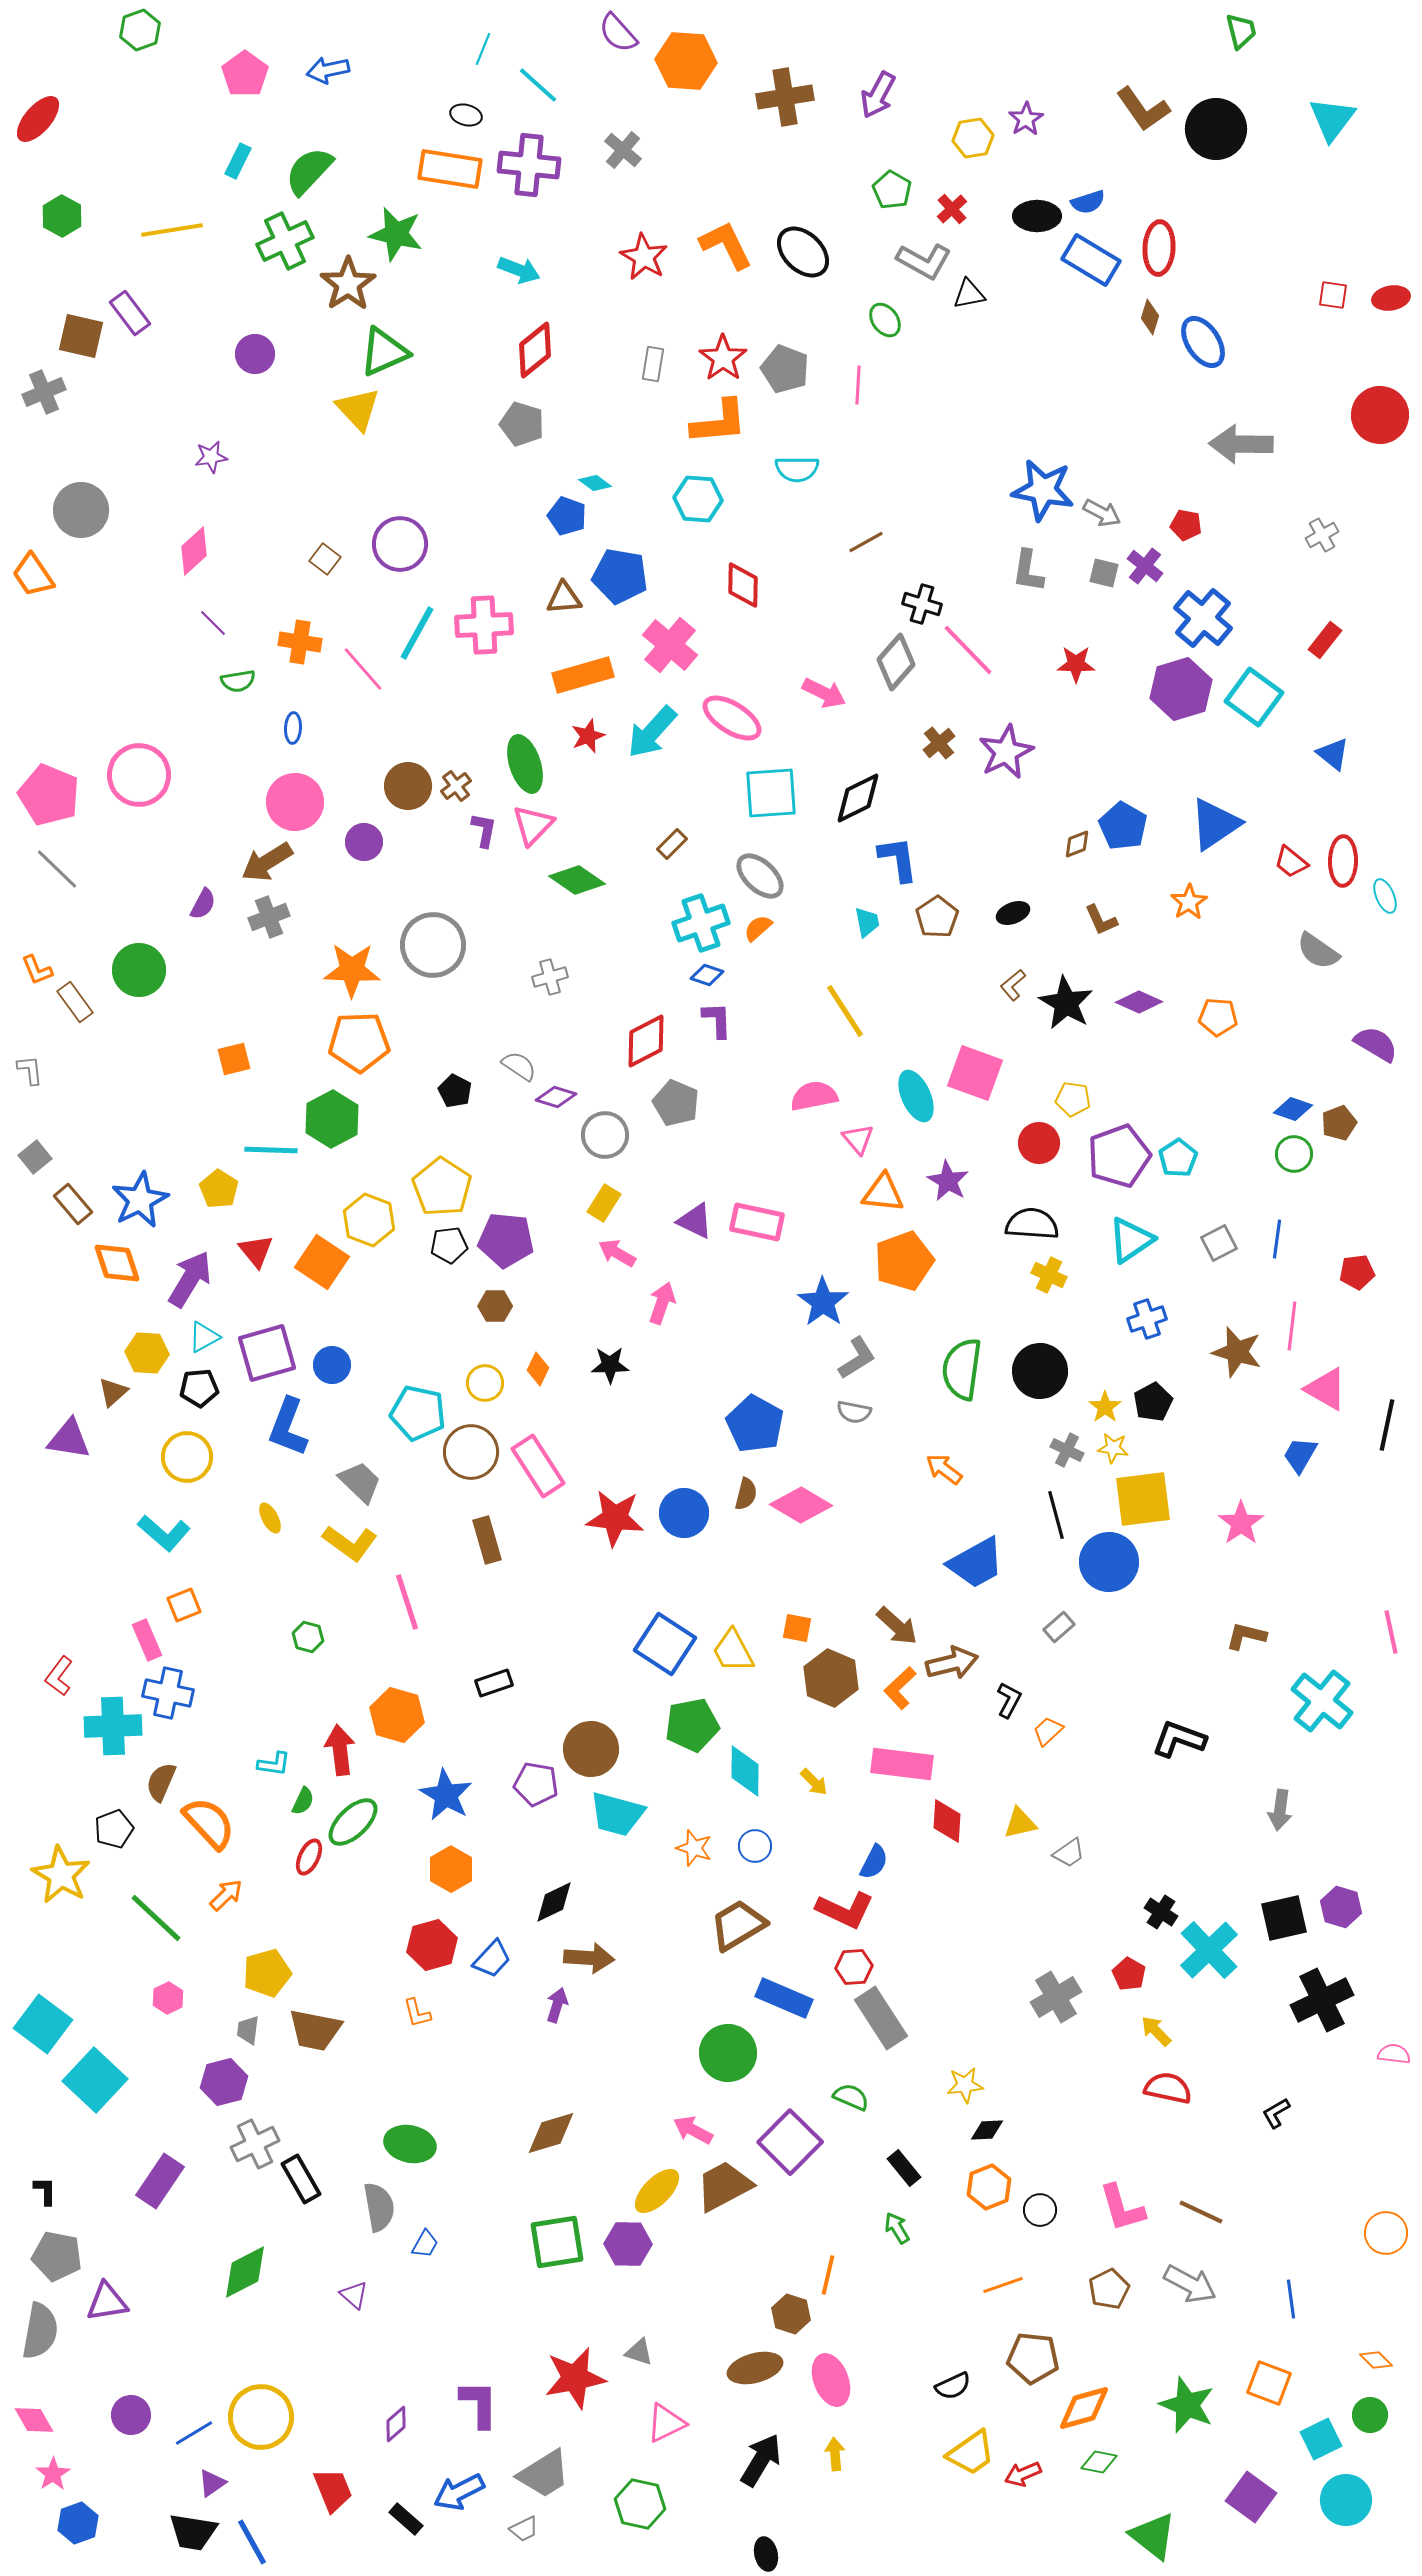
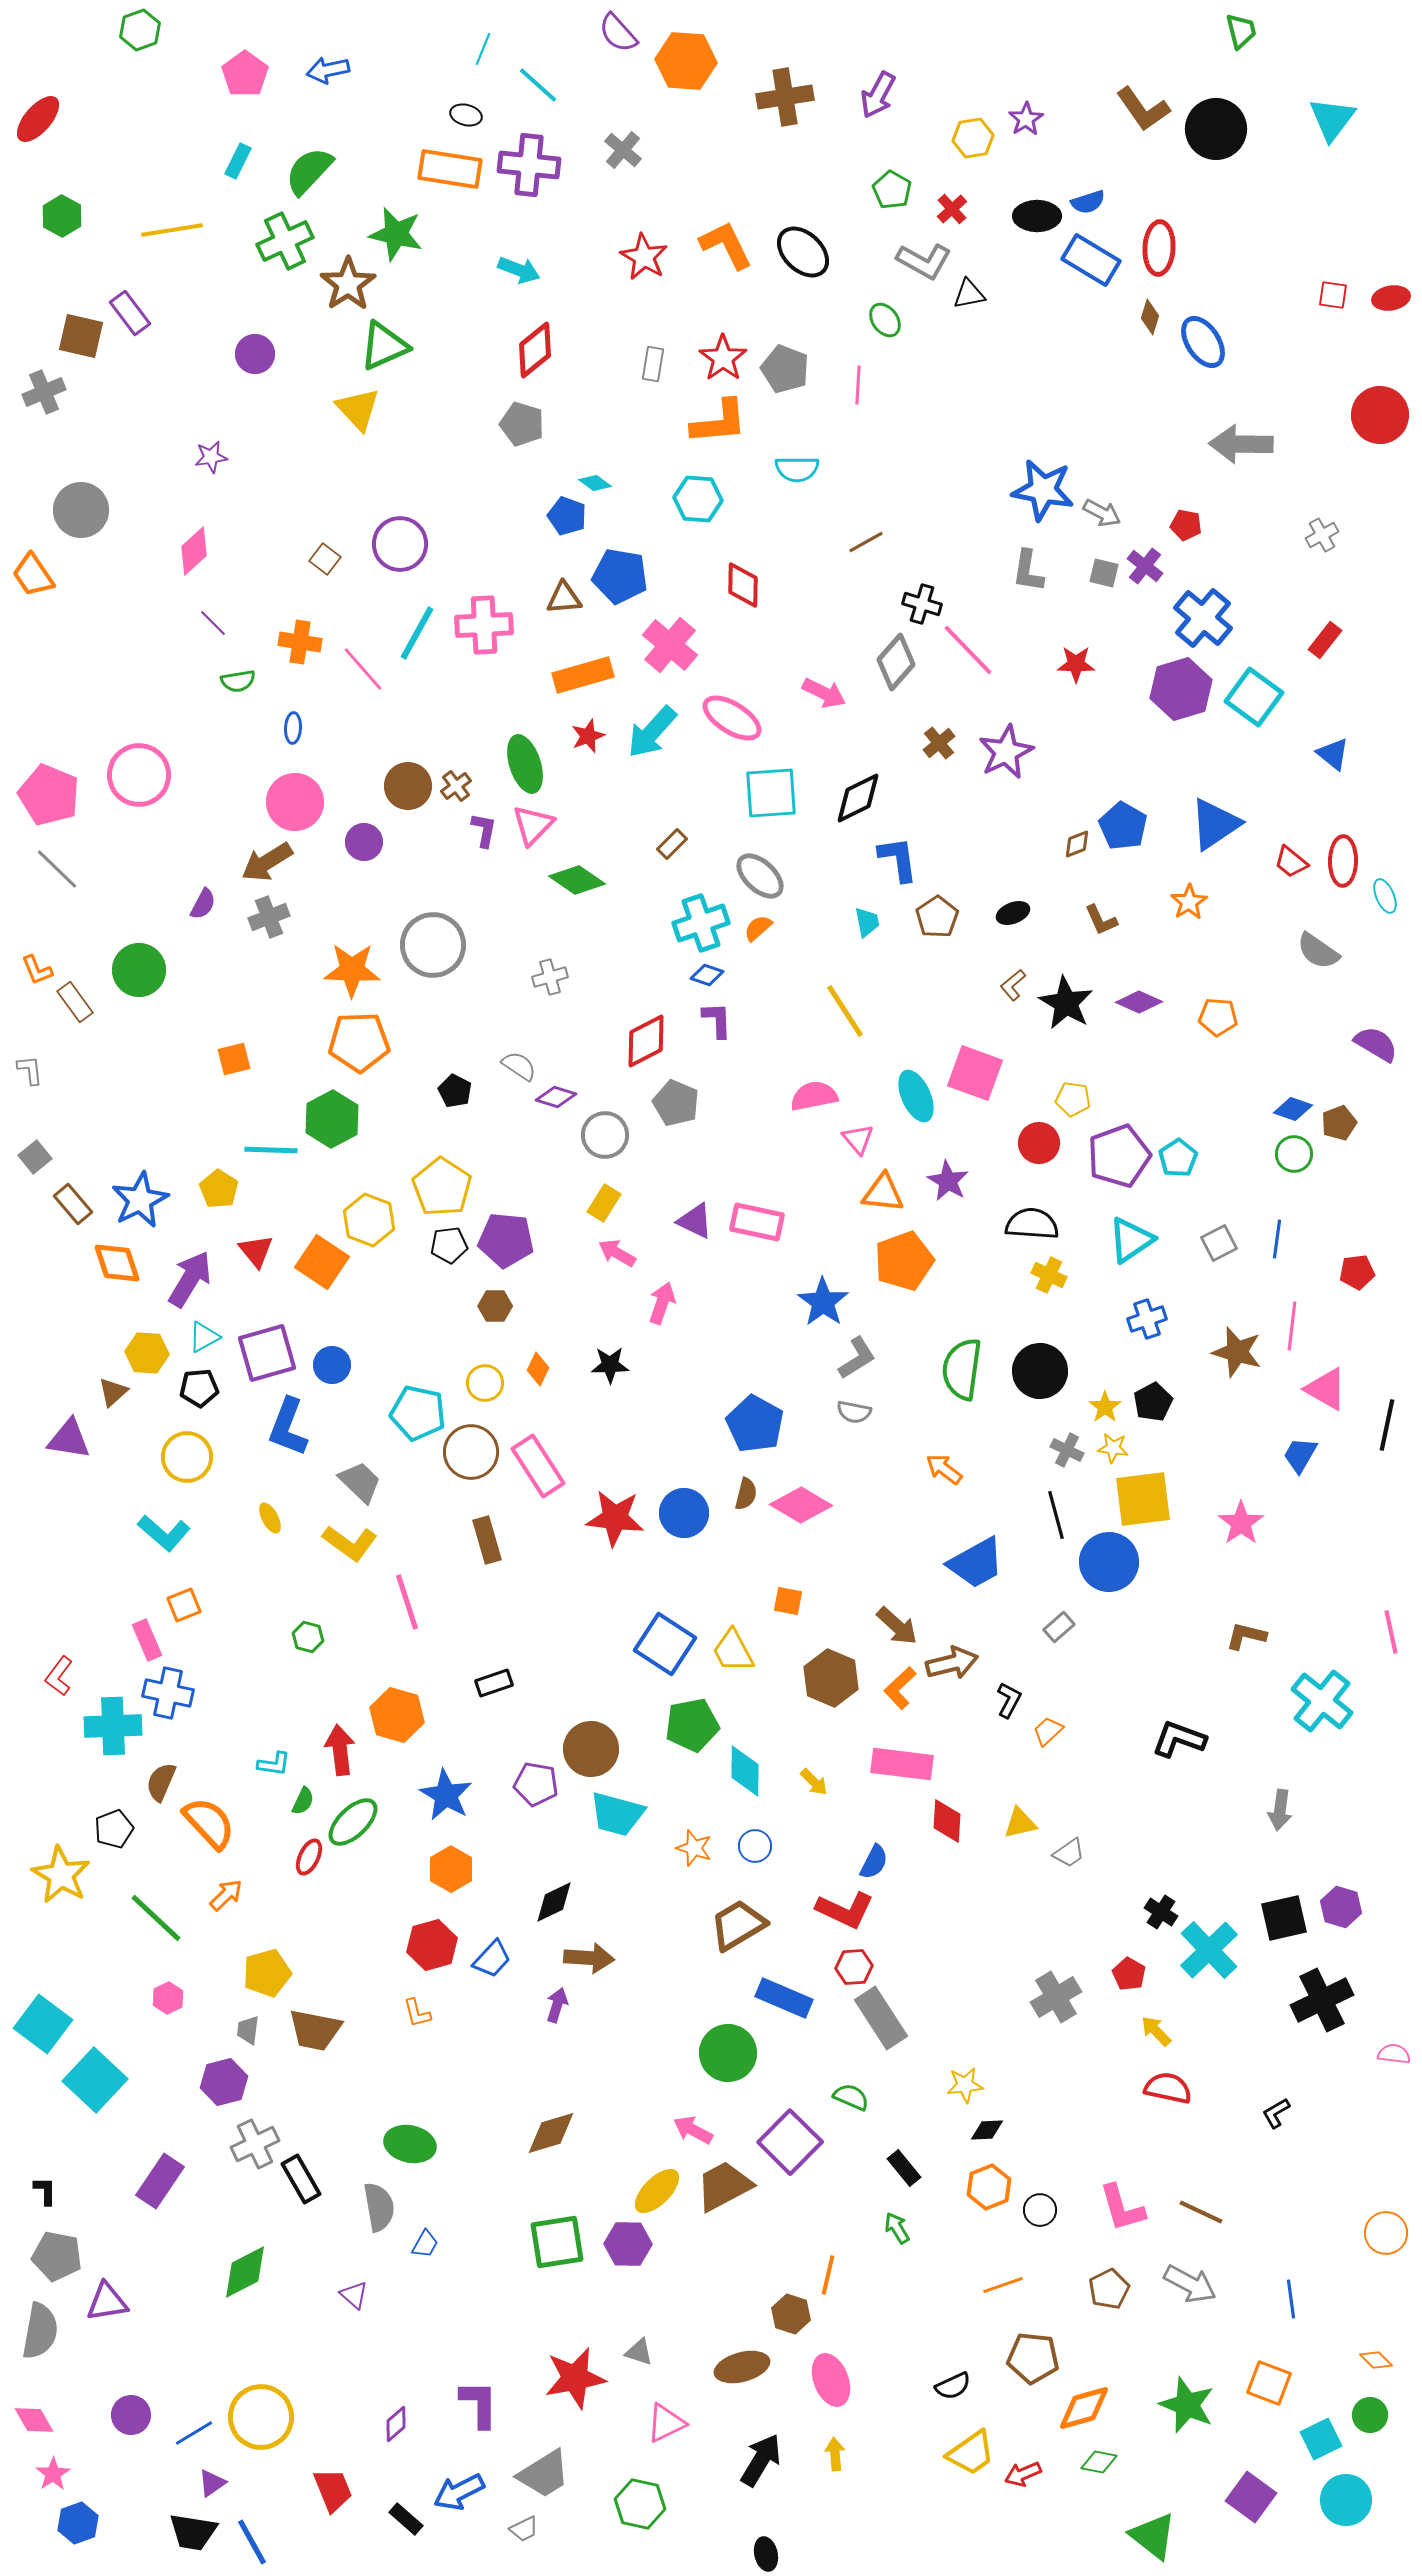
green triangle at (384, 352): moved 6 px up
orange square at (797, 1628): moved 9 px left, 27 px up
brown ellipse at (755, 2368): moved 13 px left, 1 px up
